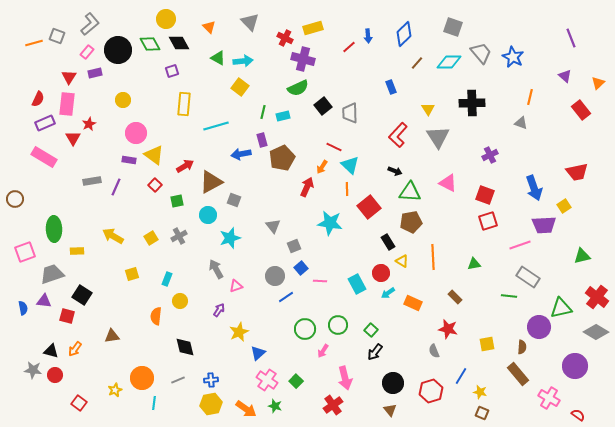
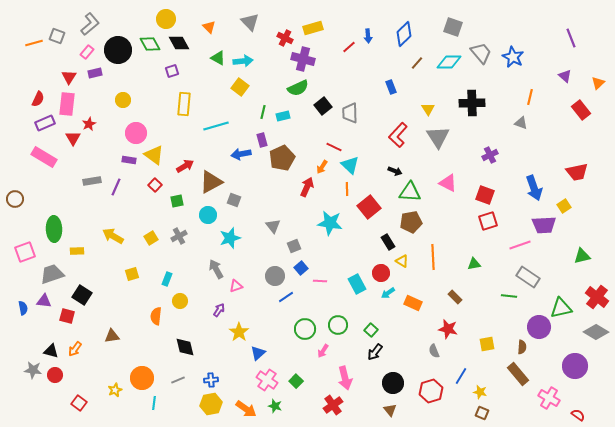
yellow star at (239, 332): rotated 12 degrees counterclockwise
